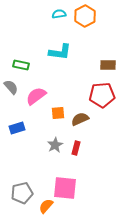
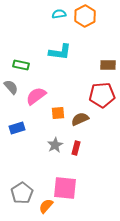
gray pentagon: rotated 20 degrees counterclockwise
